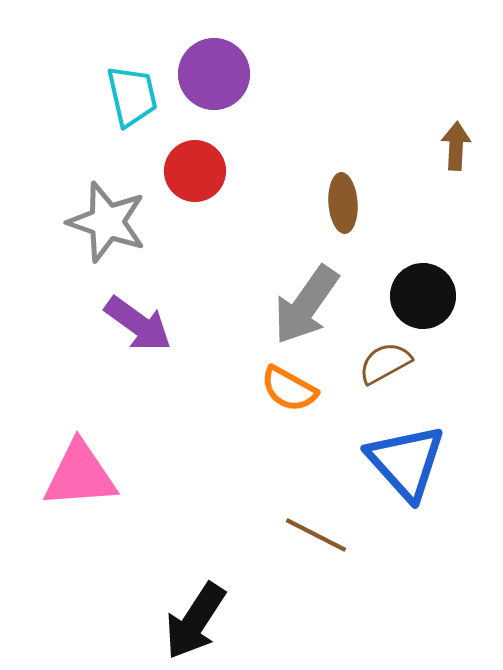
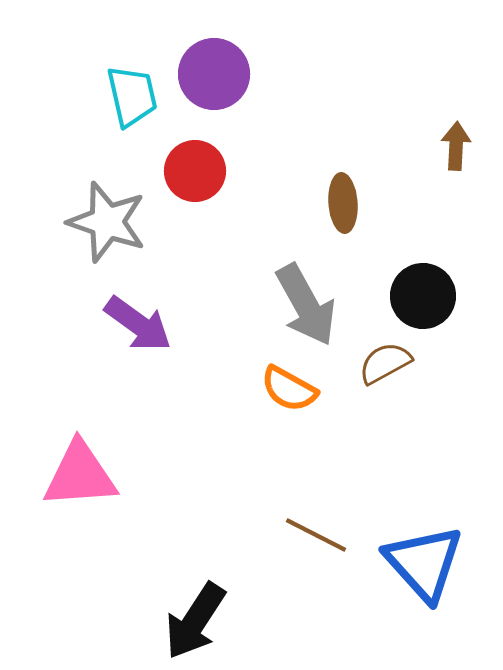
gray arrow: rotated 64 degrees counterclockwise
blue triangle: moved 18 px right, 101 px down
